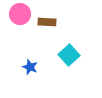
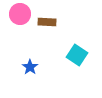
cyan square: moved 8 px right; rotated 15 degrees counterclockwise
blue star: rotated 14 degrees clockwise
